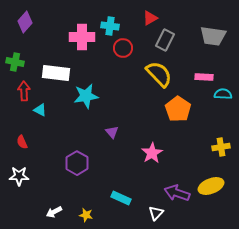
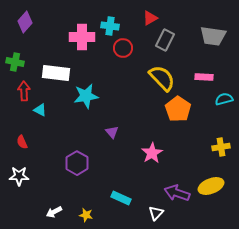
yellow semicircle: moved 3 px right, 4 px down
cyan semicircle: moved 1 px right, 5 px down; rotated 18 degrees counterclockwise
